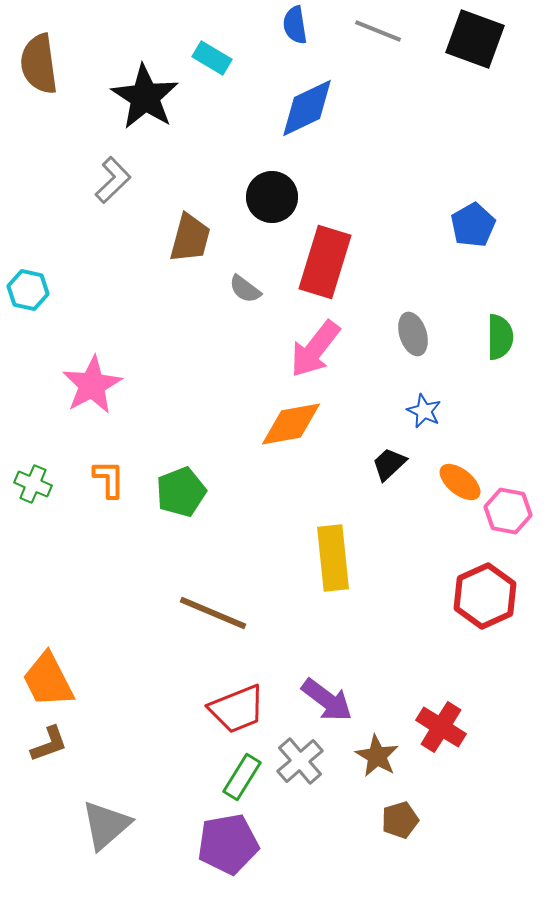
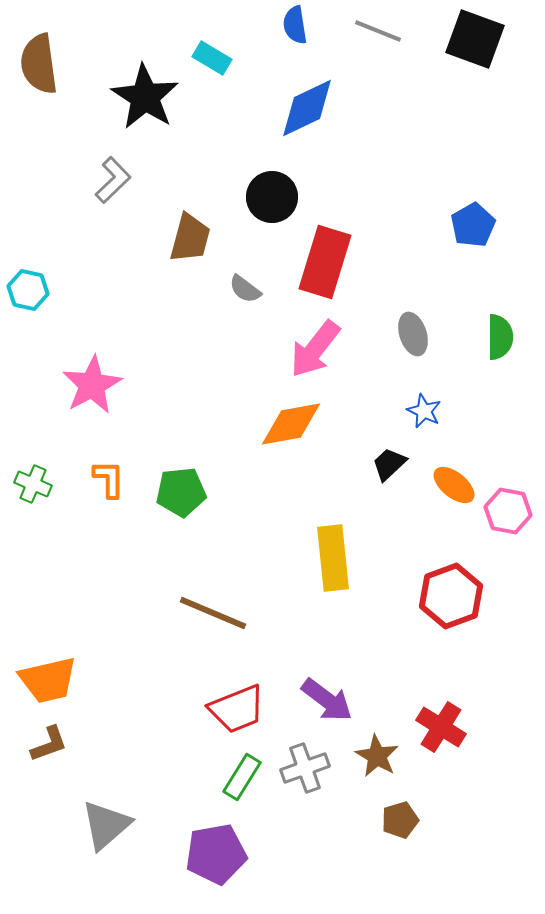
orange ellipse: moved 6 px left, 3 px down
green pentagon: rotated 15 degrees clockwise
red hexagon: moved 34 px left; rotated 4 degrees clockwise
orange trapezoid: rotated 76 degrees counterclockwise
gray cross: moved 5 px right, 7 px down; rotated 21 degrees clockwise
purple pentagon: moved 12 px left, 10 px down
